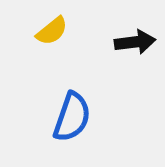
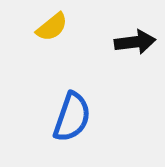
yellow semicircle: moved 4 px up
